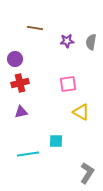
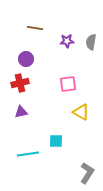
purple circle: moved 11 px right
